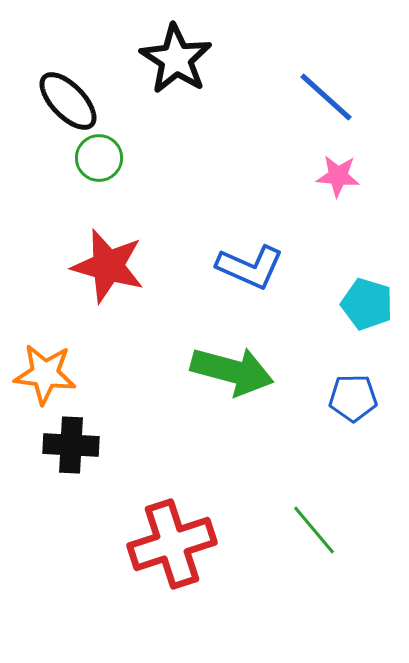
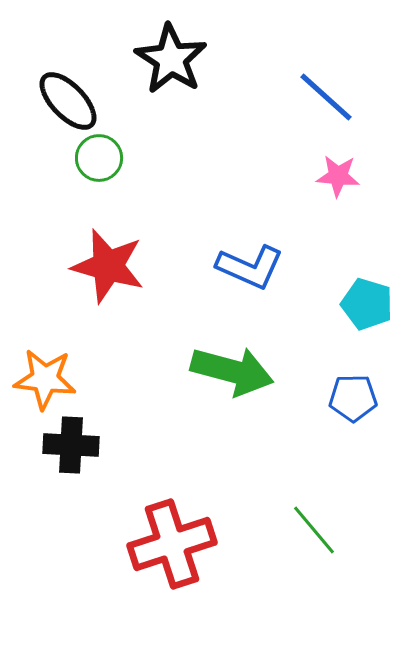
black star: moved 5 px left
orange star: moved 5 px down
